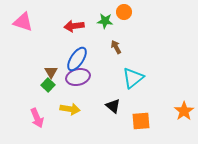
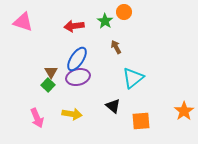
green star: rotated 28 degrees clockwise
yellow arrow: moved 2 px right, 5 px down
